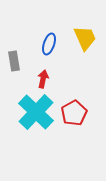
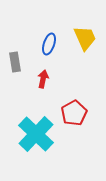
gray rectangle: moved 1 px right, 1 px down
cyan cross: moved 22 px down
